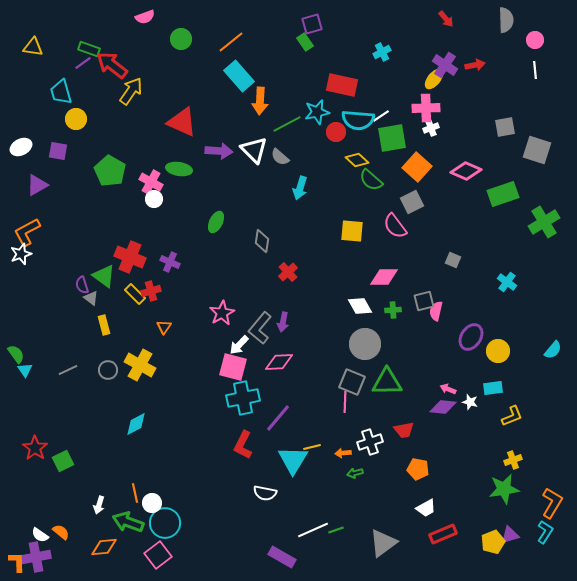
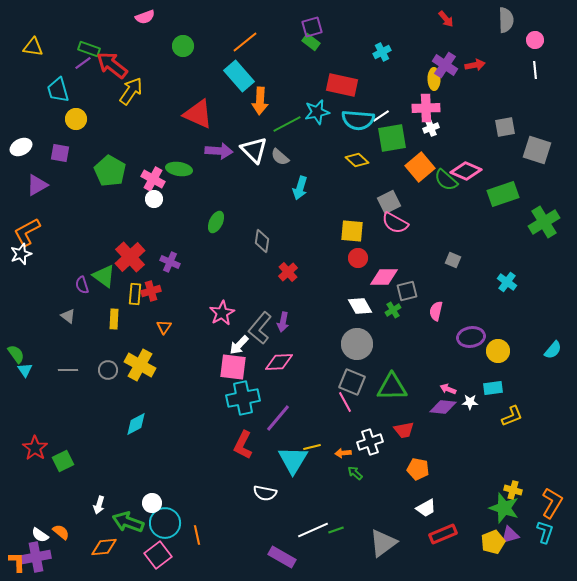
purple square at (312, 24): moved 3 px down
green circle at (181, 39): moved 2 px right, 7 px down
orange line at (231, 42): moved 14 px right
green rectangle at (305, 42): moved 6 px right; rotated 18 degrees counterclockwise
yellow ellipse at (434, 79): rotated 40 degrees counterclockwise
cyan trapezoid at (61, 92): moved 3 px left, 2 px up
red triangle at (182, 122): moved 16 px right, 8 px up
red circle at (336, 132): moved 22 px right, 126 px down
purple square at (58, 151): moved 2 px right, 2 px down
orange square at (417, 167): moved 3 px right; rotated 8 degrees clockwise
green semicircle at (371, 180): moved 75 px right
pink cross at (151, 182): moved 2 px right, 3 px up
gray square at (412, 202): moved 23 px left
pink semicircle at (395, 226): moved 3 px up; rotated 24 degrees counterclockwise
red cross at (130, 257): rotated 24 degrees clockwise
yellow rectangle at (135, 294): rotated 50 degrees clockwise
gray triangle at (91, 298): moved 23 px left, 18 px down
gray square at (424, 301): moved 17 px left, 10 px up
green cross at (393, 310): rotated 28 degrees counterclockwise
yellow rectangle at (104, 325): moved 10 px right, 6 px up; rotated 18 degrees clockwise
purple ellipse at (471, 337): rotated 48 degrees clockwise
gray circle at (365, 344): moved 8 px left
pink square at (233, 367): rotated 8 degrees counterclockwise
gray line at (68, 370): rotated 24 degrees clockwise
green triangle at (387, 382): moved 5 px right, 5 px down
pink line at (345, 402): rotated 30 degrees counterclockwise
white star at (470, 402): rotated 14 degrees counterclockwise
yellow cross at (513, 460): moved 30 px down; rotated 36 degrees clockwise
green arrow at (355, 473): rotated 56 degrees clockwise
green star at (504, 489): moved 19 px down; rotated 28 degrees clockwise
orange line at (135, 493): moved 62 px right, 42 px down
cyan L-shape at (545, 532): rotated 15 degrees counterclockwise
